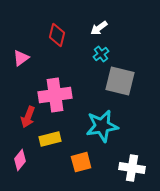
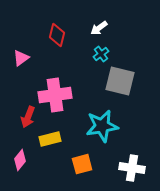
orange square: moved 1 px right, 2 px down
